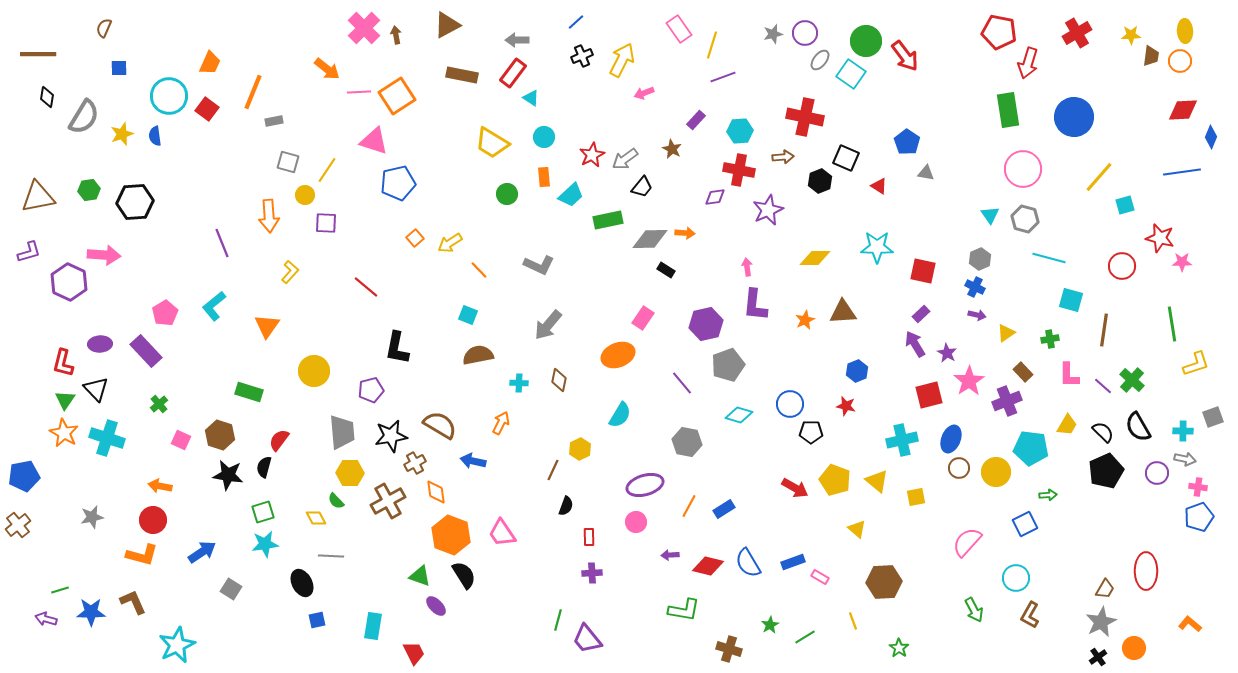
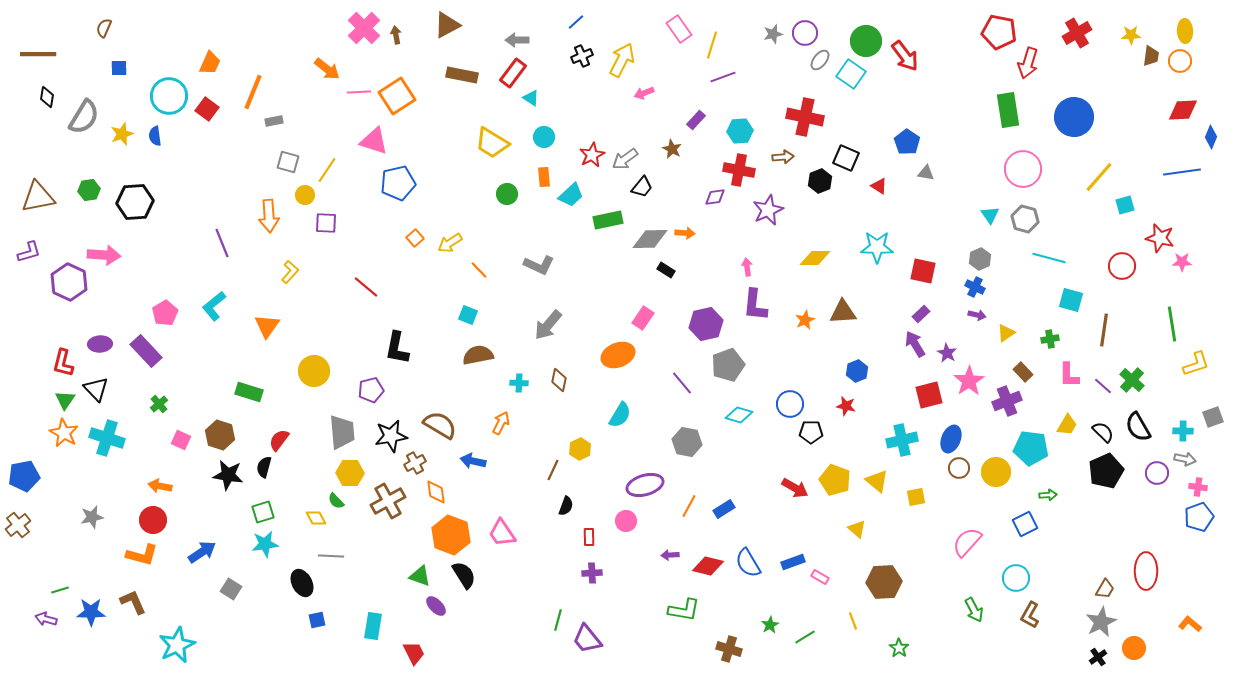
pink circle at (636, 522): moved 10 px left, 1 px up
